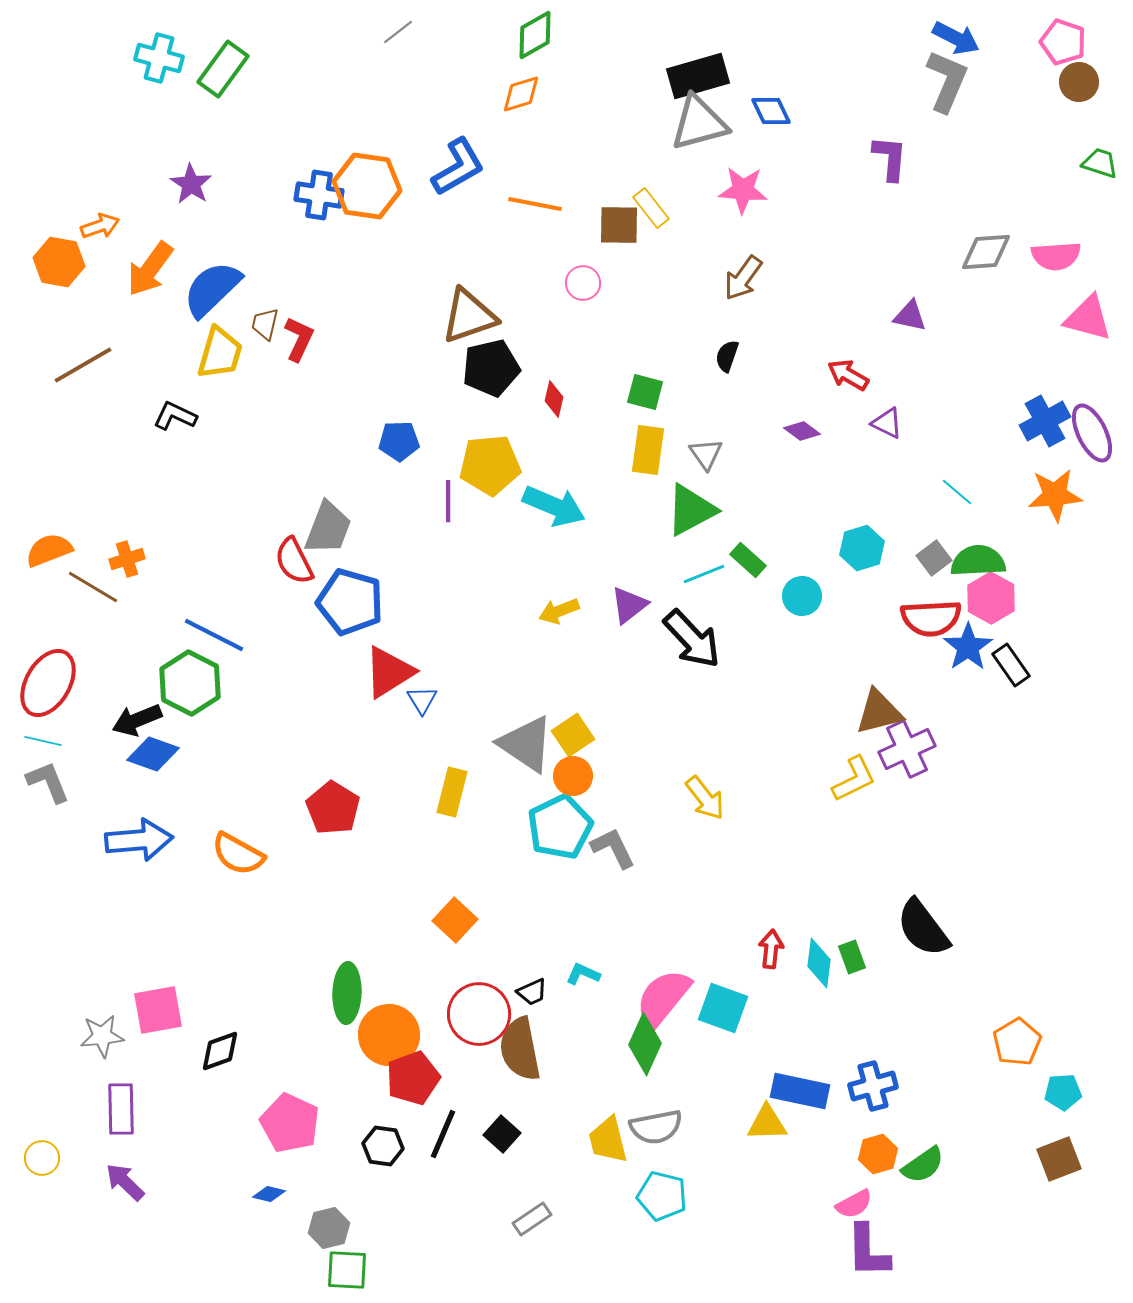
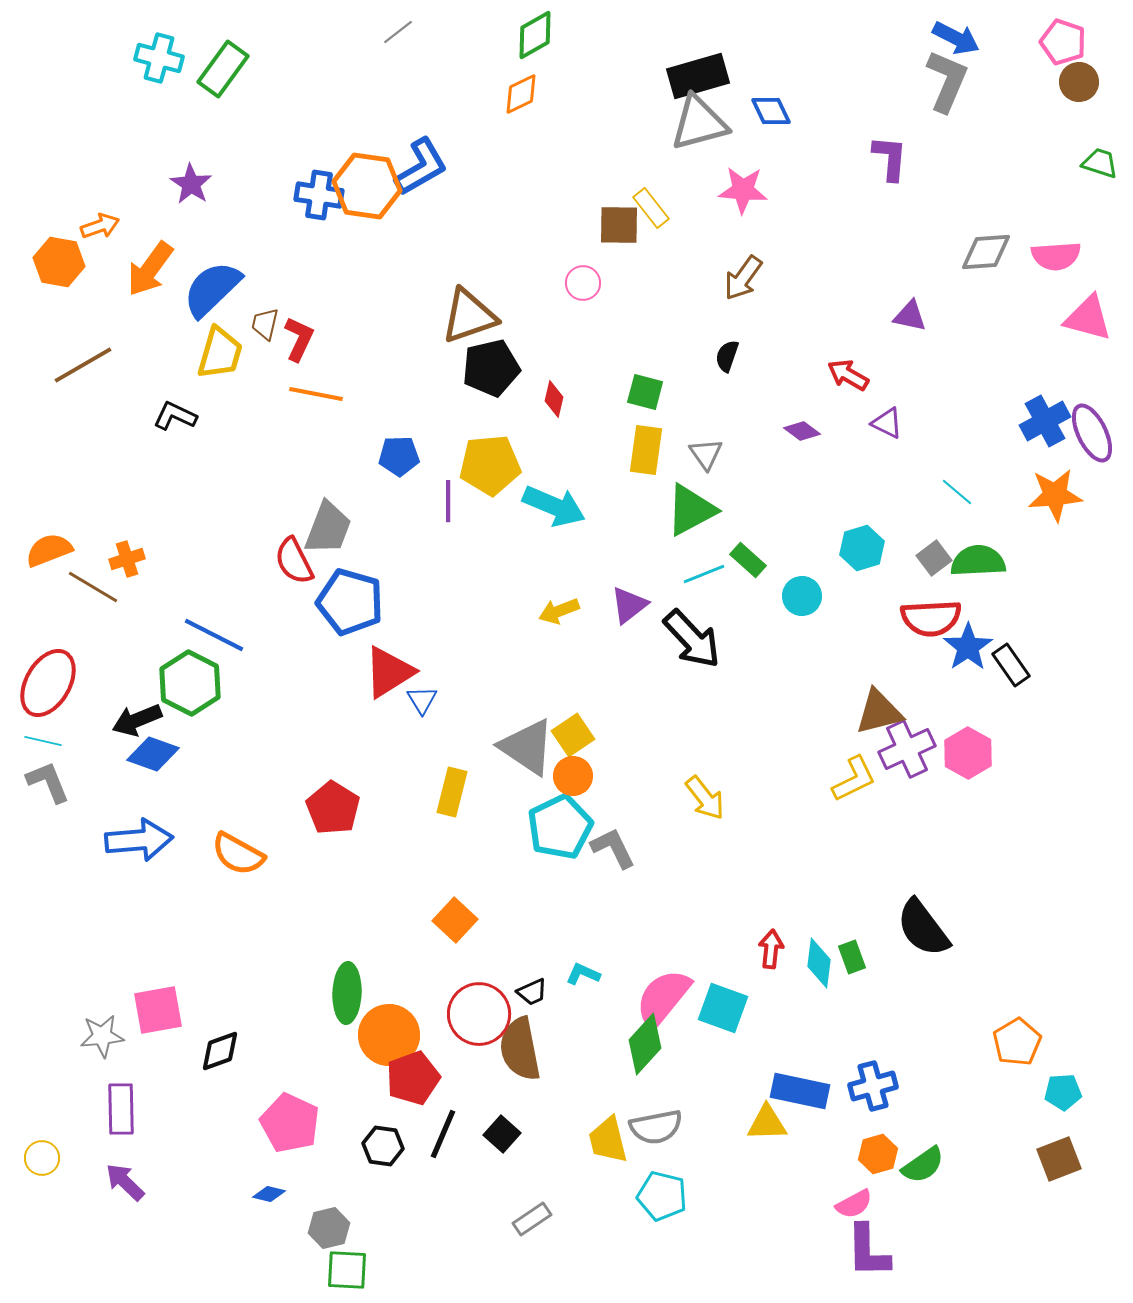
orange diamond at (521, 94): rotated 9 degrees counterclockwise
blue L-shape at (458, 167): moved 37 px left
orange line at (535, 204): moved 219 px left, 190 px down
blue pentagon at (399, 441): moved 15 px down
yellow rectangle at (648, 450): moved 2 px left
pink hexagon at (991, 598): moved 23 px left, 155 px down
gray triangle at (526, 744): moved 1 px right, 3 px down
green diamond at (645, 1044): rotated 18 degrees clockwise
